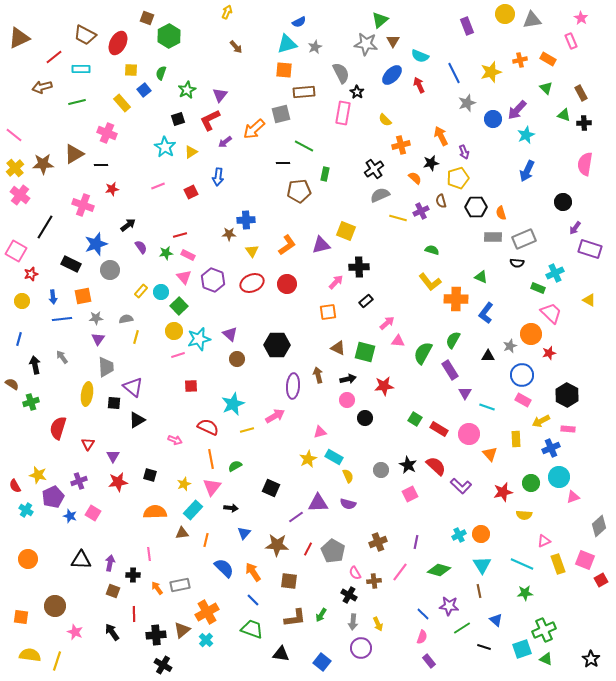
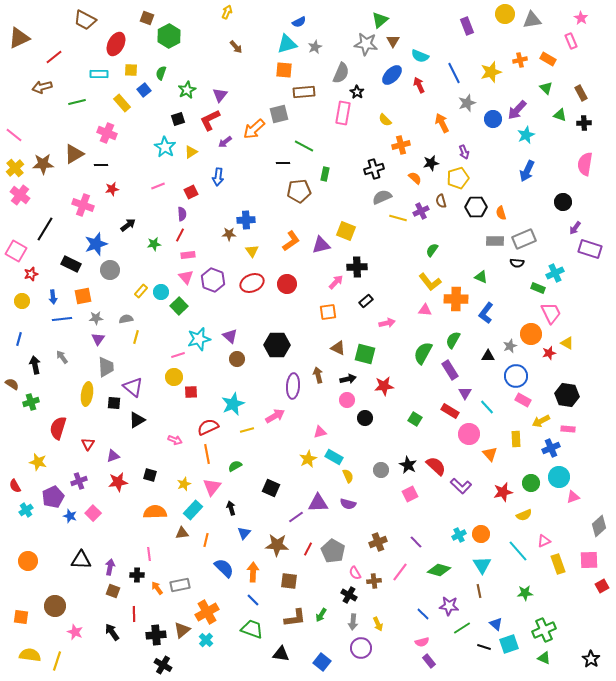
brown trapezoid at (85, 35): moved 15 px up
red ellipse at (118, 43): moved 2 px left, 1 px down
cyan rectangle at (81, 69): moved 18 px right, 5 px down
gray semicircle at (341, 73): rotated 50 degrees clockwise
gray square at (281, 114): moved 2 px left
green triangle at (564, 115): moved 4 px left
orange arrow at (441, 136): moved 1 px right, 13 px up
black cross at (374, 169): rotated 18 degrees clockwise
gray semicircle at (380, 195): moved 2 px right, 2 px down
black line at (45, 227): moved 2 px down
red line at (180, 235): rotated 48 degrees counterclockwise
gray rectangle at (493, 237): moved 2 px right, 4 px down
orange L-shape at (287, 245): moved 4 px right, 4 px up
purple semicircle at (141, 247): moved 41 px right, 33 px up; rotated 32 degrees clockwise
green semicircle at (432, 250): rotated 72 degrees counterclockwise
green star at (166, 253): moved 12 px left, 9 px up
pink rectangle at (188, 255): rotated 32 degrees counterclockwise
black cross at (359, 267): moved 2 px left
pink triangle at (184, 277): moved 2 px right
yellow triangle at (589, 300): moved 22 px left, 43 px down
pink trapezoid at (551, 313): rotated 20 degrees clockwise
pink arrow at (387, 323): rotated 28 degrees clockwise
yellow circle at (174, 331): moved 46 px down
purple triangle at (230, 334): moved 2 px down
pink triangle at (398, 341): moved 27 px right, 31 px up
green square at (365, 352): moved 2 px down
blue circle at (522, 375): moved 6 px left, 1 px down
red square at (191, 386): moved 6 px down
black hexagon at (567, 395): rotated 20 degrees counterclockwise
cyan line at (487, 407): rotated 28 degrees clockwise
red semicircle at (208, 427): rotated 50 degrees counterclockwise
red rectangle at (439, 429): moved 11 px right, 18 px up
purple triangle at (113, 456): rotated 40 degrees clockwise
orange line at (211, 459): moved 4 px left, 5 px up
yellow star at (38, 475): moved 13 px up
black arrow at (231, 508): rotated 112 degrees counterclockwise
cyan cross at (26, 510): rotated 24 degrees clockwise
pink square at (93, 513): rotated 14 degrees clockwise
yellow semicircle at (524, 515): rotated 28 degrees counterclockwise
purple line at (416, 542): rotated 56 degrees counterclockwise
orange circle at (28, 559): moved 2 px down
pink square at (585, 560): moved 4 px right; rotated 24 degrees counterclockwise
purple arrow at (110, 563): moved 4 px down
cyan line at (522, 564): moved 4 px left, 13 px up; rotated 25 degrees clockwise
orange arrow at (253, 572): rotated 36 degrees clockwise
black cross at (133, 575): moved 4 px right
red square at (601, 580): moved 1 px right, 6 px down
blue triangle at (496, 620): moved 4 px down
pink semicircle at (422, 637): moved 5 px down; rotated 56 degrees clockwise
cyan square at (522, 649): moved 13 px left, 5 px up
green triangle at (546, 659): moved 2 px left, 1 px up
